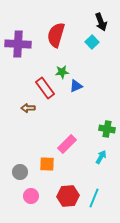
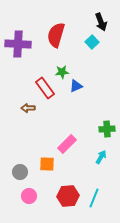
green cross: rotated 14 degrees counterclockwise
pink circle: moved 2 px left
